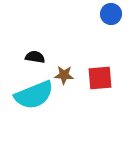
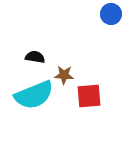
red square: moved 11 px left, 18 px down
